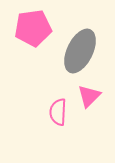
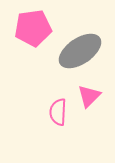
gray ellipse: rotated 30 degrees clockwise
